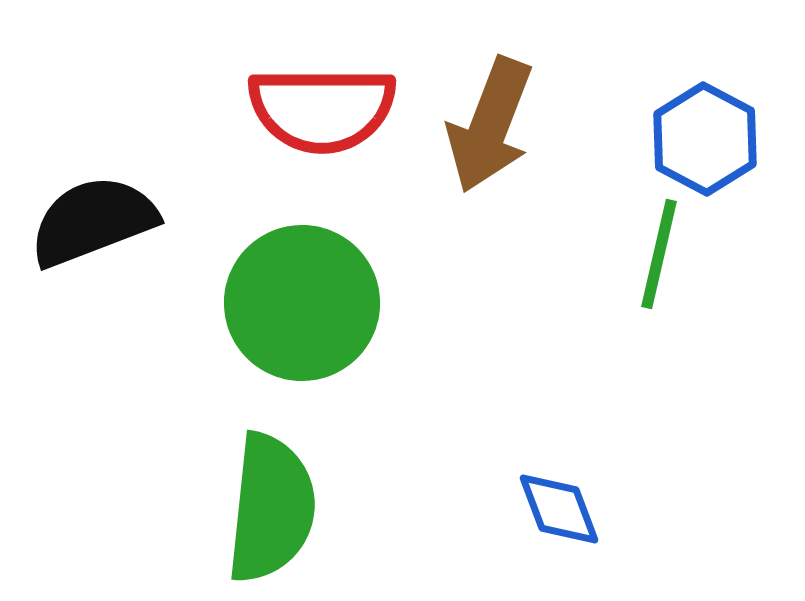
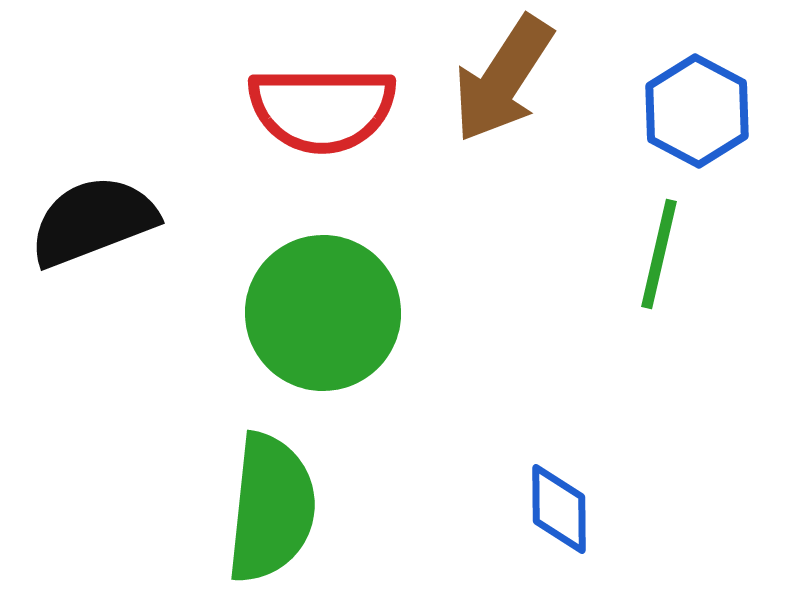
brown arrow: moved 13 px right, 46 px up; rotated 12 degrees clockwise
blue hexagon: moved 8 px left, 28 px up
green circle: moved 21 px right, 10 px down
blue diamond: rotated 20 degrees clockwise
